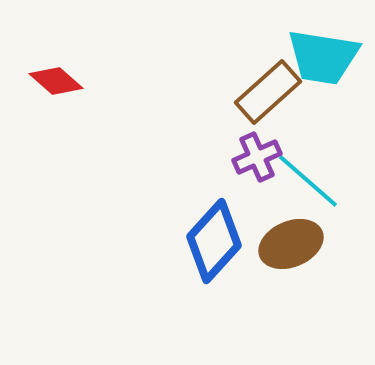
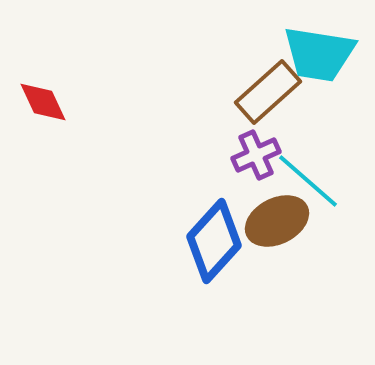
cyan trapezoid: moved 4 px left, 3 px up
red diamond: moved 13 px left, 21 px down; rotated 24 degrees clockwise
purple cross: moved 1 px left, 2 px up
brown ellipse: moved 14 px left, 23 px up; rotated 4 degrees counterclockwise
